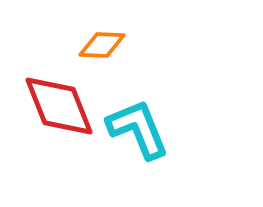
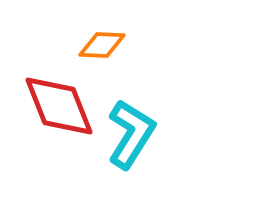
cyan L-shape: moved 7 px left, 5 px down; rotated 54 degrees clockwise
